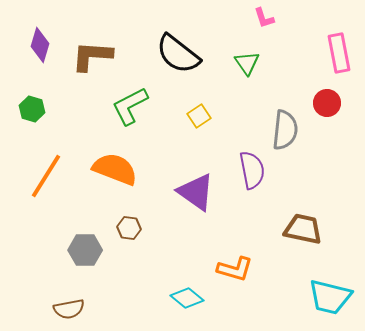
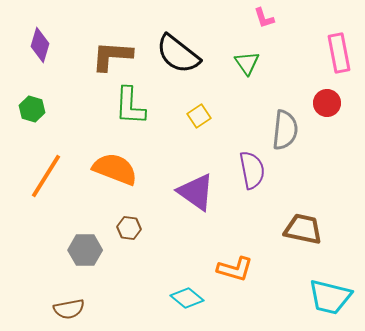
brown L-shape: moved 20 px right
green L-shape: rotated 60 degrees counterclockwise
